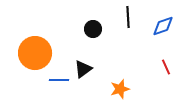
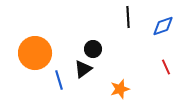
black circle: moved 20 px down
blue line: rotated 72 degrees clockwise
